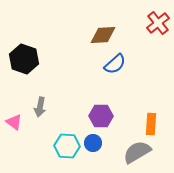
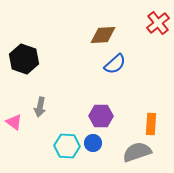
gray semicircle: rotated 12 degrees clockwise
